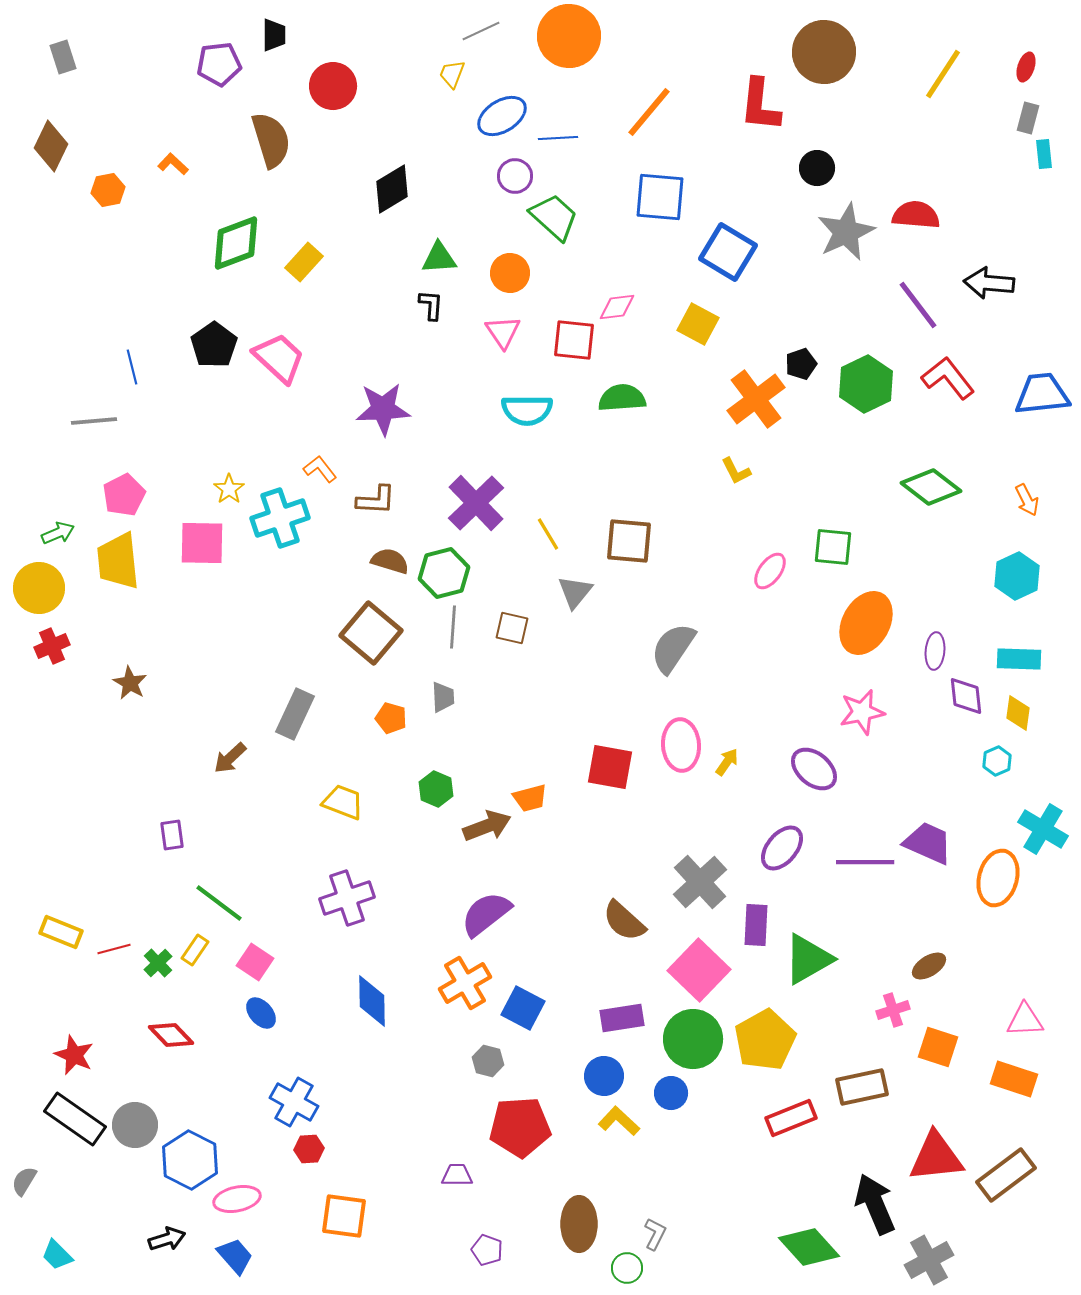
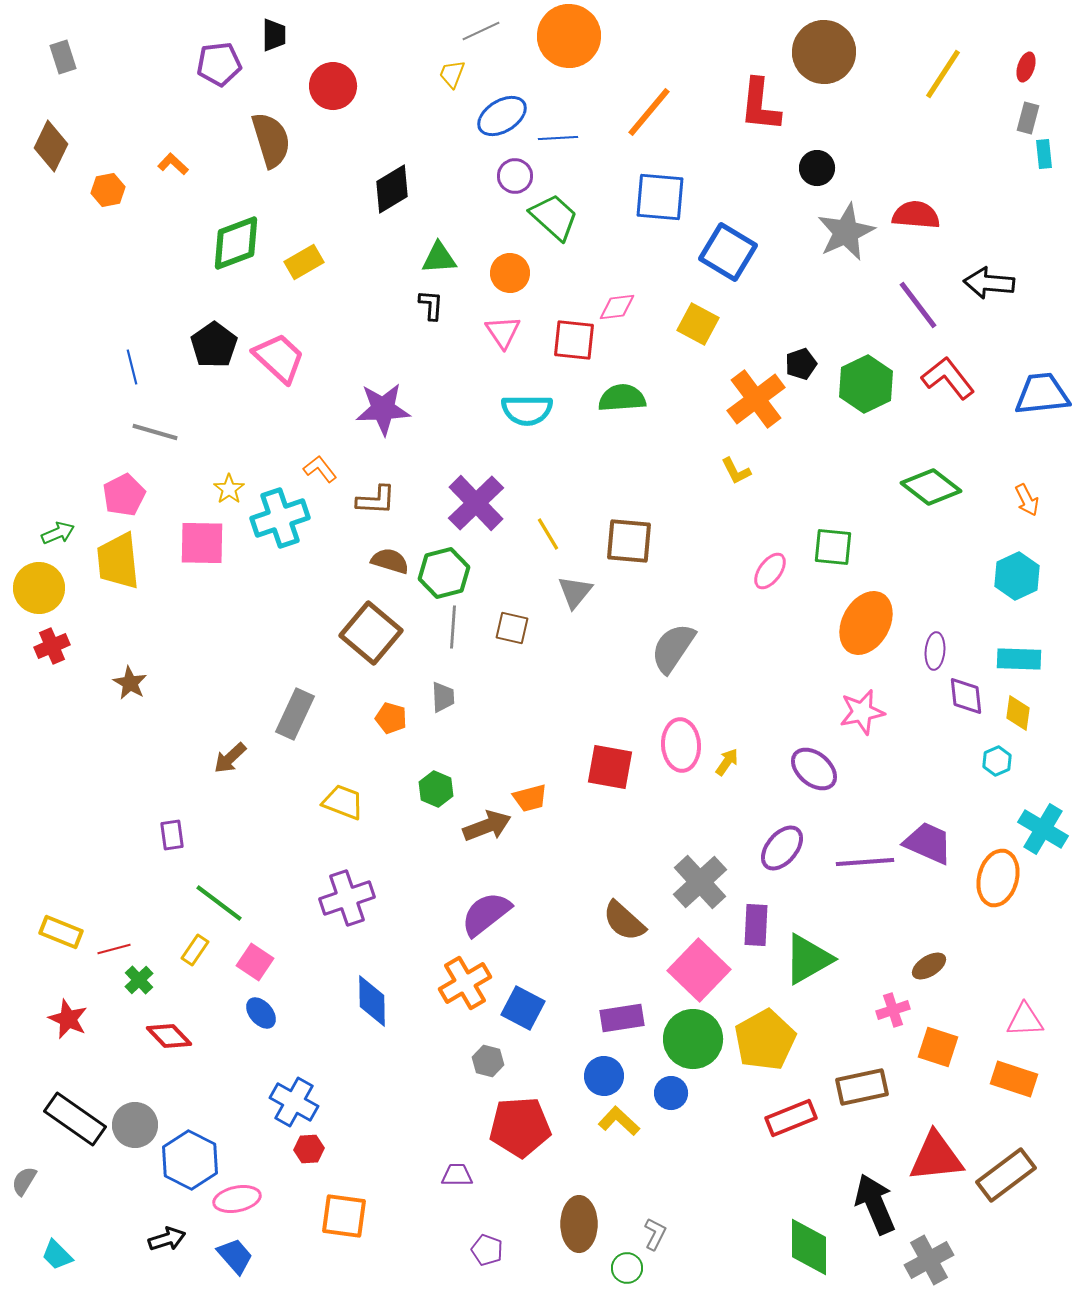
yellow rectangle at (304, 262): rotated 18 degrees clockwise
gray line at (94, 421): moved 61 px right, 11 px down; rotated 21 degrees clockwise
purple line at (865, 862): rotated 4 degrees counterclockwise
green cross at (158, 963): moved 19 px left, 17 px down
red diamond at (171, 1035): moved 2 px left, 1 px down
red star at (74, 1055): moved 6 px left, 36 px up
green diamond at (809, 1247): rotated 42 degrees clockwise
